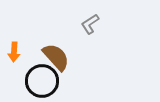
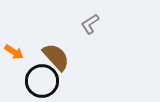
orange arrow: rotated 60 degrees counterclockwise
